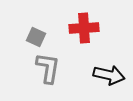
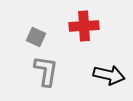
red cross: moved 2 px up
gray L-shape: moved 2 px left, 3 px down
